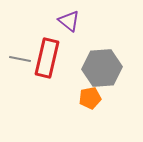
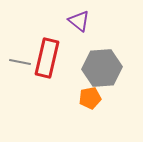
purple triangle: moved 10 px right
gray line: moved 3 px down
